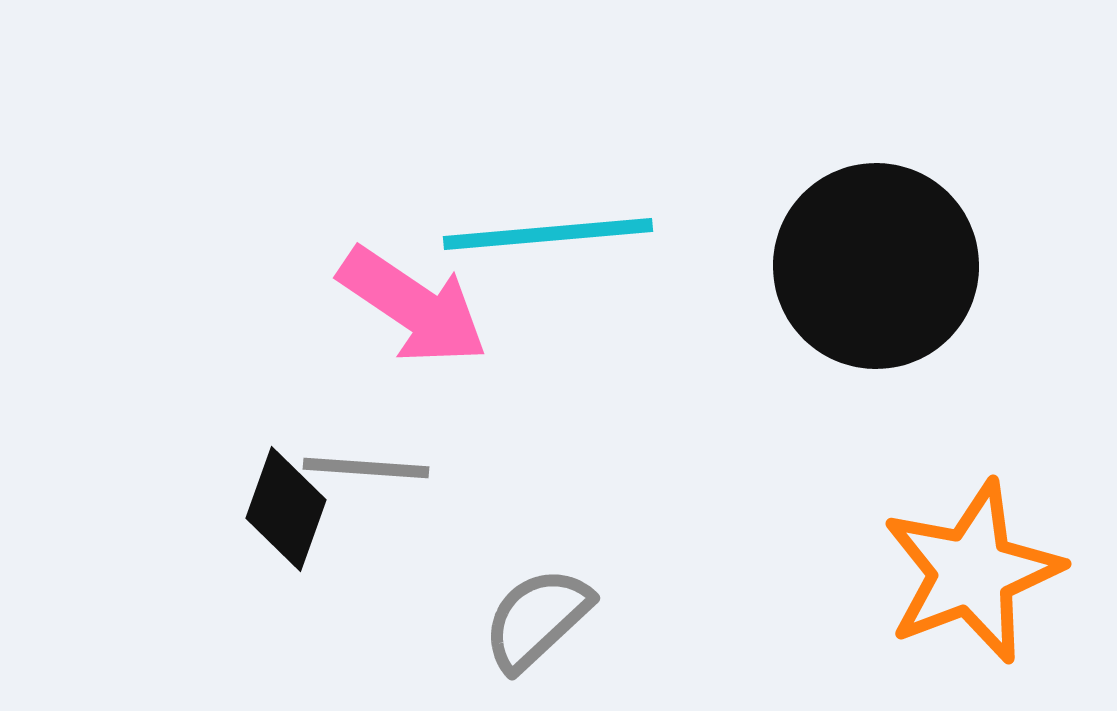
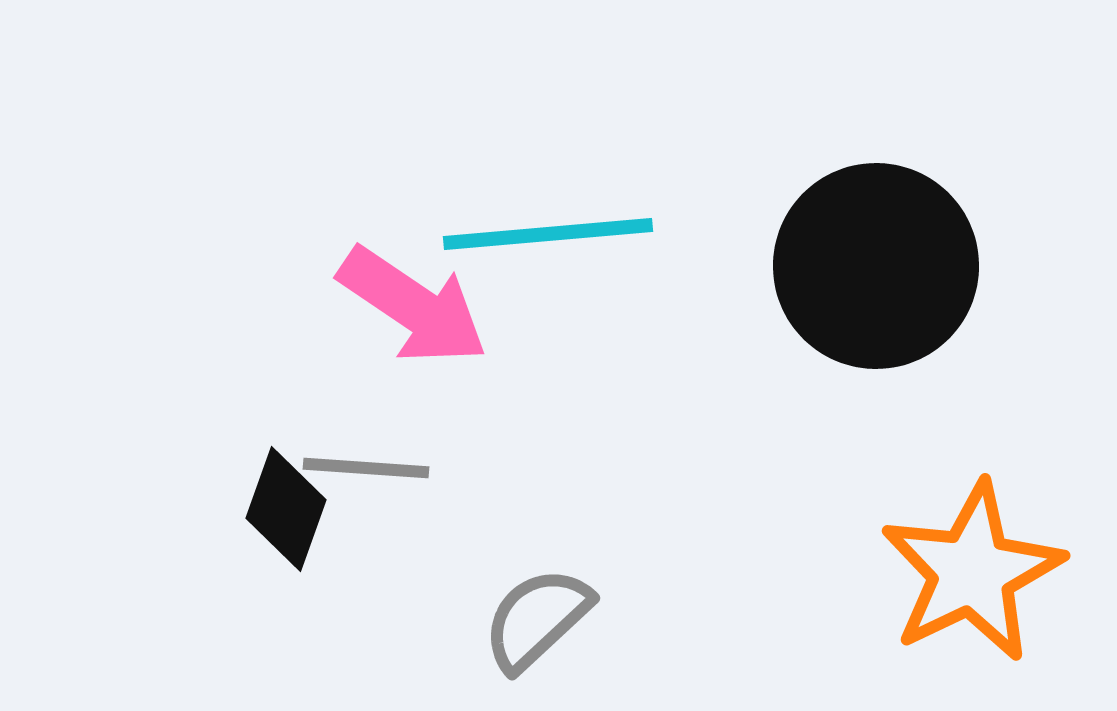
orange star: rotated 5 degrees counterclockwise
